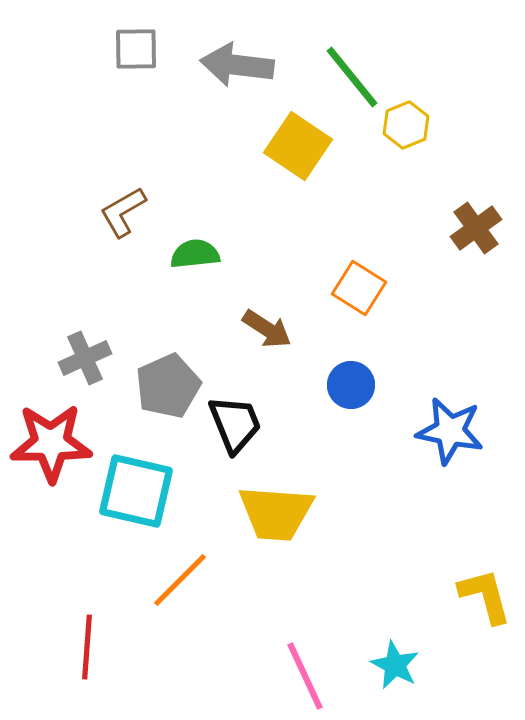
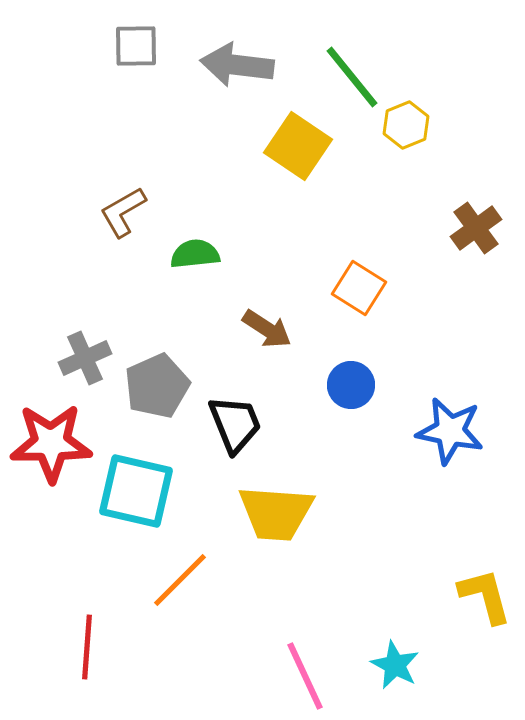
gray square: moved 3 px up
gray pentagon: moved 11 px left
